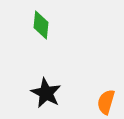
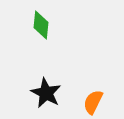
orange semicircle: moved 13 px left; rotated 10 degrees clockwise
